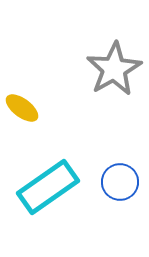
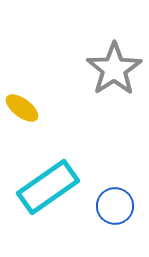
gray star: rotated 4 degrees counterclockwise
blue circle: moved 5 px left, 24 px down
